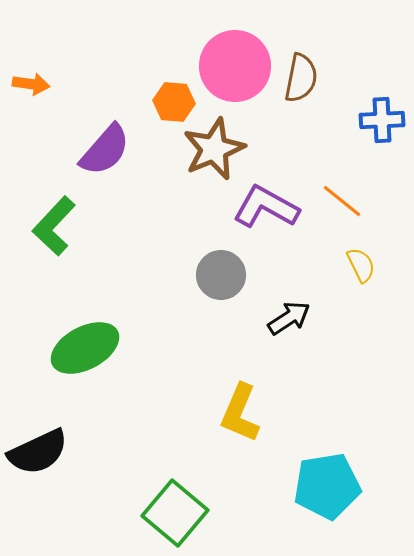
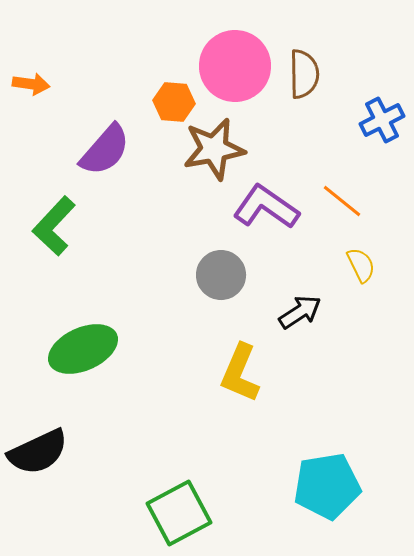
brown semicircle: moved 3 px right, 4 px up; rotated 12 degrees counterclockwise
blue cross: rotated 24 degrees counterclockwise
brown star: rotated 12 degrees clockwise
purple L-shape: rotated 6 degrees clockwise
black arrow: moved 11 px right, 6 px up
green ellipse: moved 2 px left, 1 px down; rotated 4 degrees clockwise
yellow L-shape: moved 40 px up
green square: moved 4 px right; rotated 22 degrees clockwise
